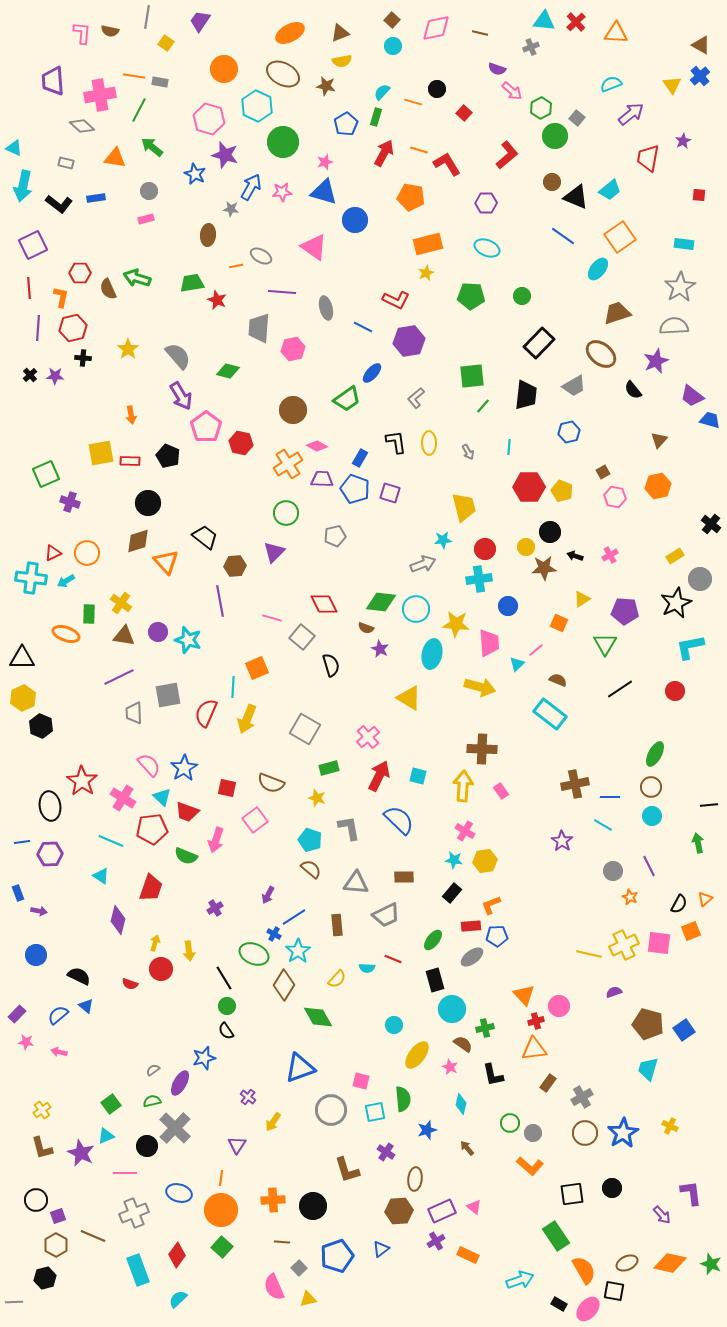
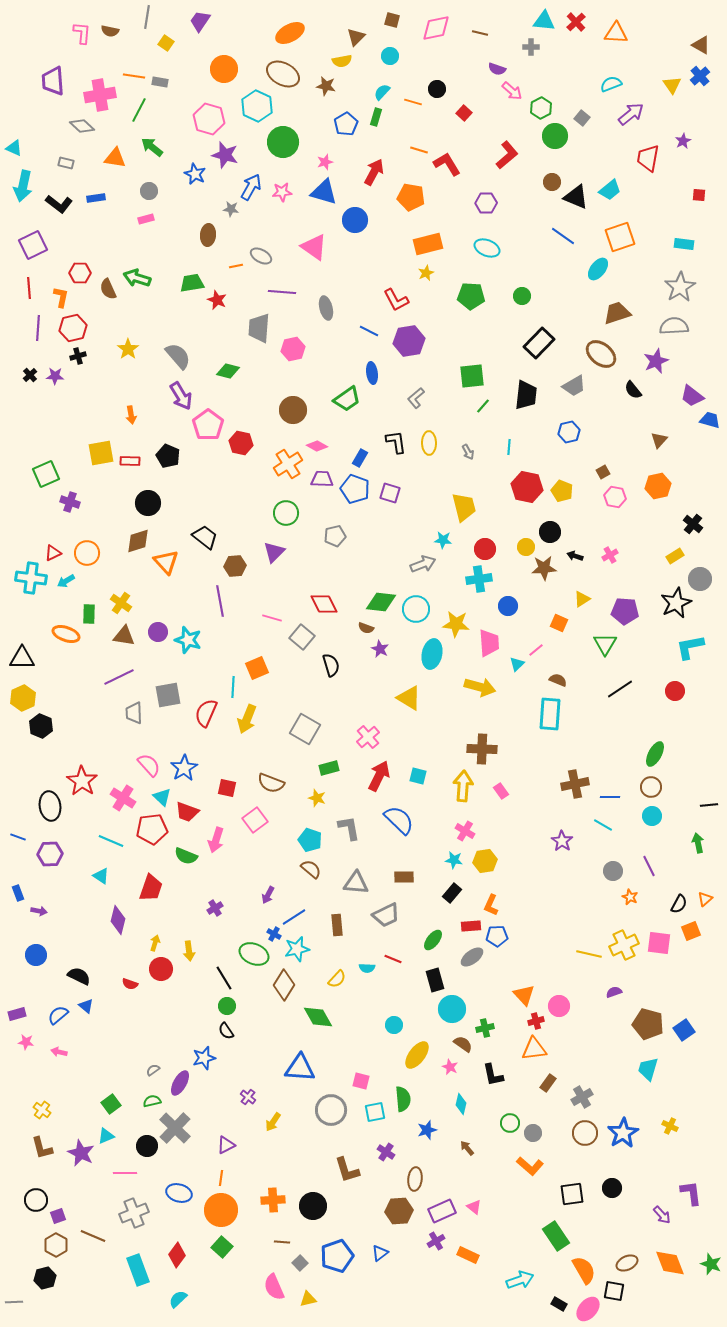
brown square at (392, 20): rotated 28 degrees counterclockwise
brown triangle at (340, 33): moved 16 px right, 4 px down; rotated 24 degrees counterclockwise
cyan circle at (393, 46): moved 3 px left, 10 px down
gray cross at (531, 47): rotated 21 degrees clockwise
gray square at (577, 118): moved 5 px right
red arrow at (384, 153): moved 10 px left, 19 px down
orange square at (620, 237): rotated 16 degrees clockwise
red L-shape at (396, 300): rotated 36 degrees clockwise
blue line at (363, 327): moved 6 px right, 4 px down
black cross at (83, 358): moved 5 px left, 2 px up; rotated 21 degrees counterclockwise
blue ellipse at (372, 373): rotated 50 degrees counterclockwise
pink pentagon at (206, 427): moved 2 px right, 2 px up
red hexagon at (529, 487): moved 2 px left; rotated 12 degrees clockwise
black cross at (711, 524): moved 18 px left
cyan star at (443, 540): rotated 12 degrees clockwise
cyan rectangle at (550, 714): rotated 56 degrees clockwise
blue line at (22, 842): moved 4 px left, 5 px up; rotated 28 degrees clockwise
orange L-shape at (491, 905): rotated 45 degrees counterclockwise
cyan star at (298, 951): moved 1 px left, 2 px up; rotated 20 degrees clockwise
purple rectangle at (17, 1014): rotated 30 degrees clockwise
blue triangle at (300, 1068): rotated 24 degrees clockwise
yellow cross at (42, 1110): rotated 18 degrees counterclockwise
purple triangle at (237, 1145): moved 11 px left; rotated 30 degrees clockwise
blue triangle at (381, 1249): moved 1 px left, 4 px down
orange diamond at (670, 1263): rotated 56 degrees clockwise
gray square at (299, 1268): moved 1 px right, 5 px up
